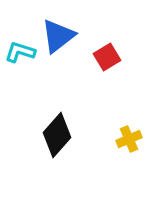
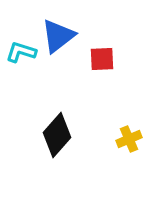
cyan L-shape: moved 1 px right
red square: moved 5 px left, 2 px down; rotated 28 degrees clockwise
